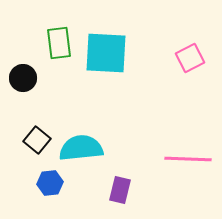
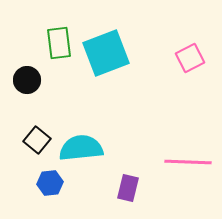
cyan square: rotated 24 degrees counterclockwise
black circle: moved 4 px right, 2 px down
pink line: moved 3 px down
purple rectangle: moved 8 px right, 2 px up
